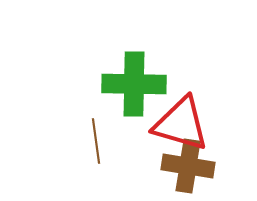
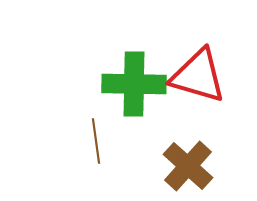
red triangle: moved 17 px right, 48 px up
brown cross: rotated 33 degrees clockwise
